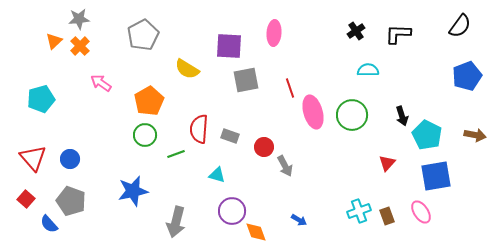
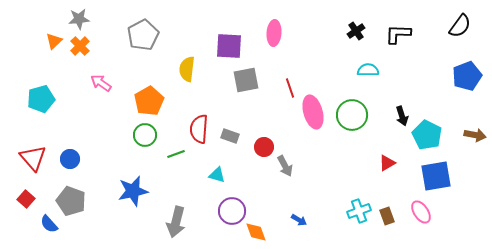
yellow semicircle at (187, 69): rotated 65 degrees clockwise
red triangle at (387, 163): rotated 18 degrees clockwise
